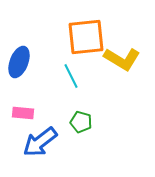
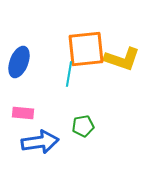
orange square: moved 12 px down
yellow L-shape: rotated 12 degrees counterclockwise
cyan line: moved 2 px left, 2 px up; rotated 35 degrees clockwise
green pentagon: moved 2 px right, 4 px down; rotated 25 degrees counterclockwise
blue arrow: rotated 150 degrees counterclockwise
